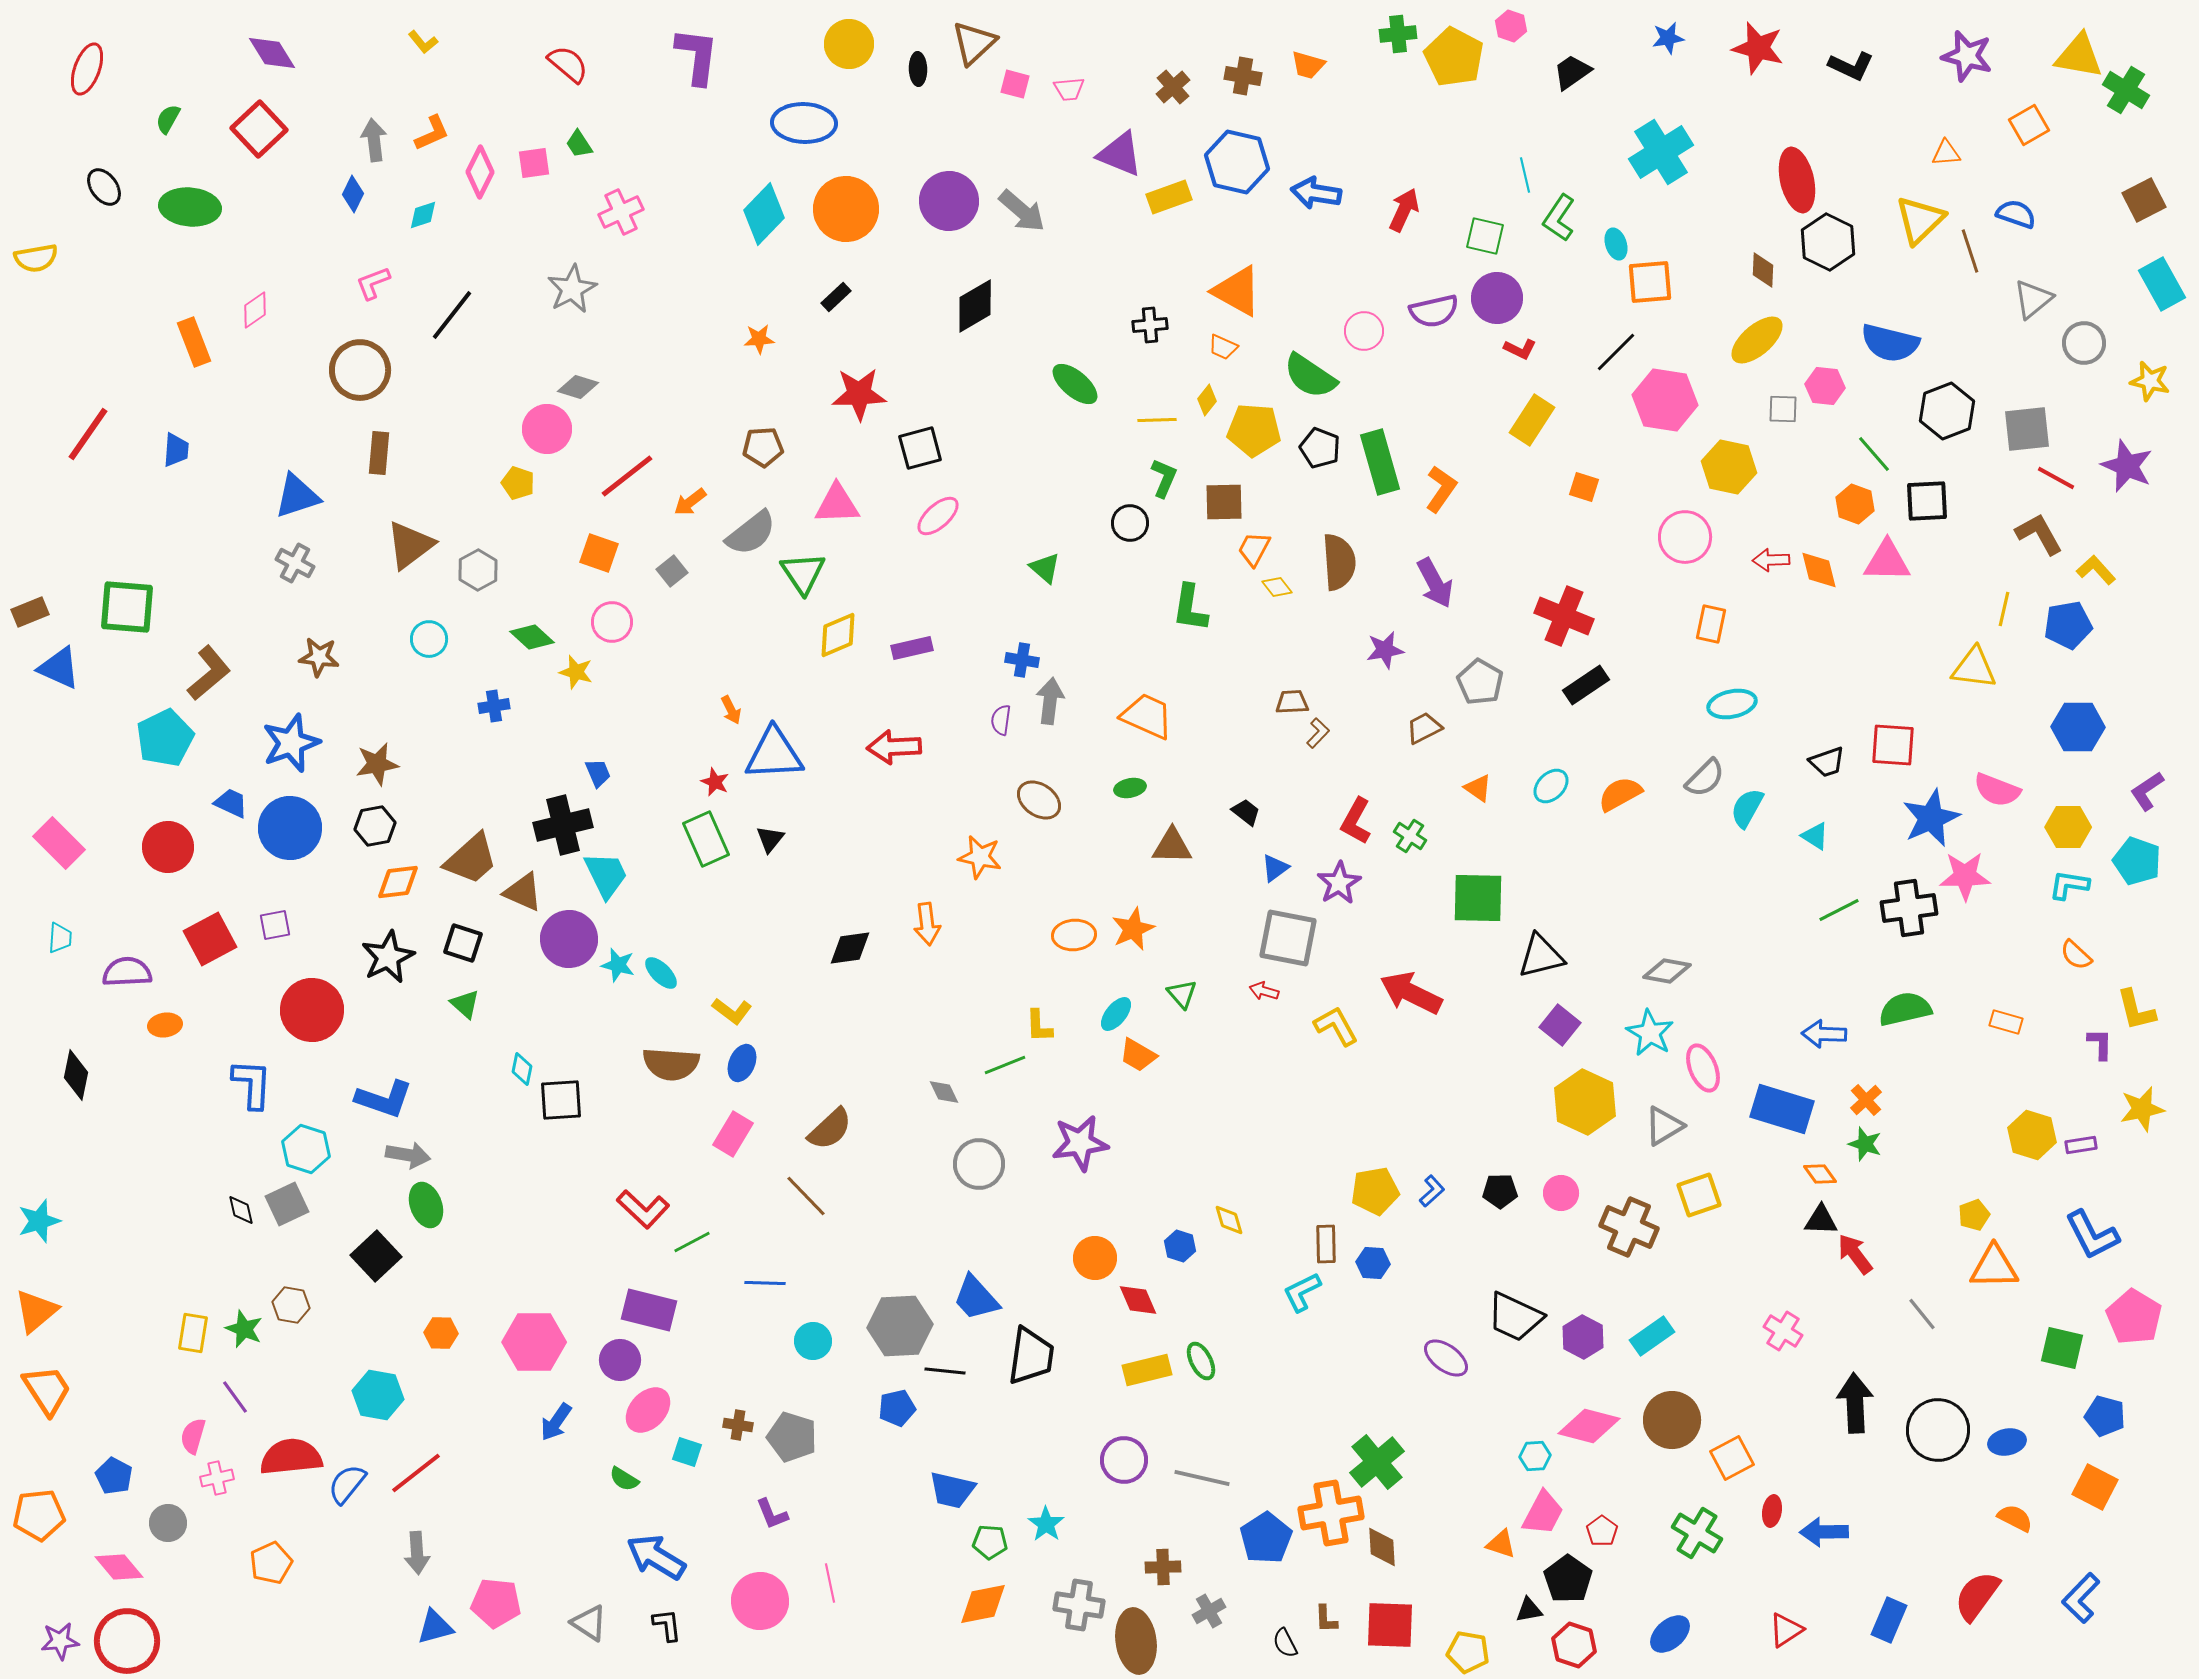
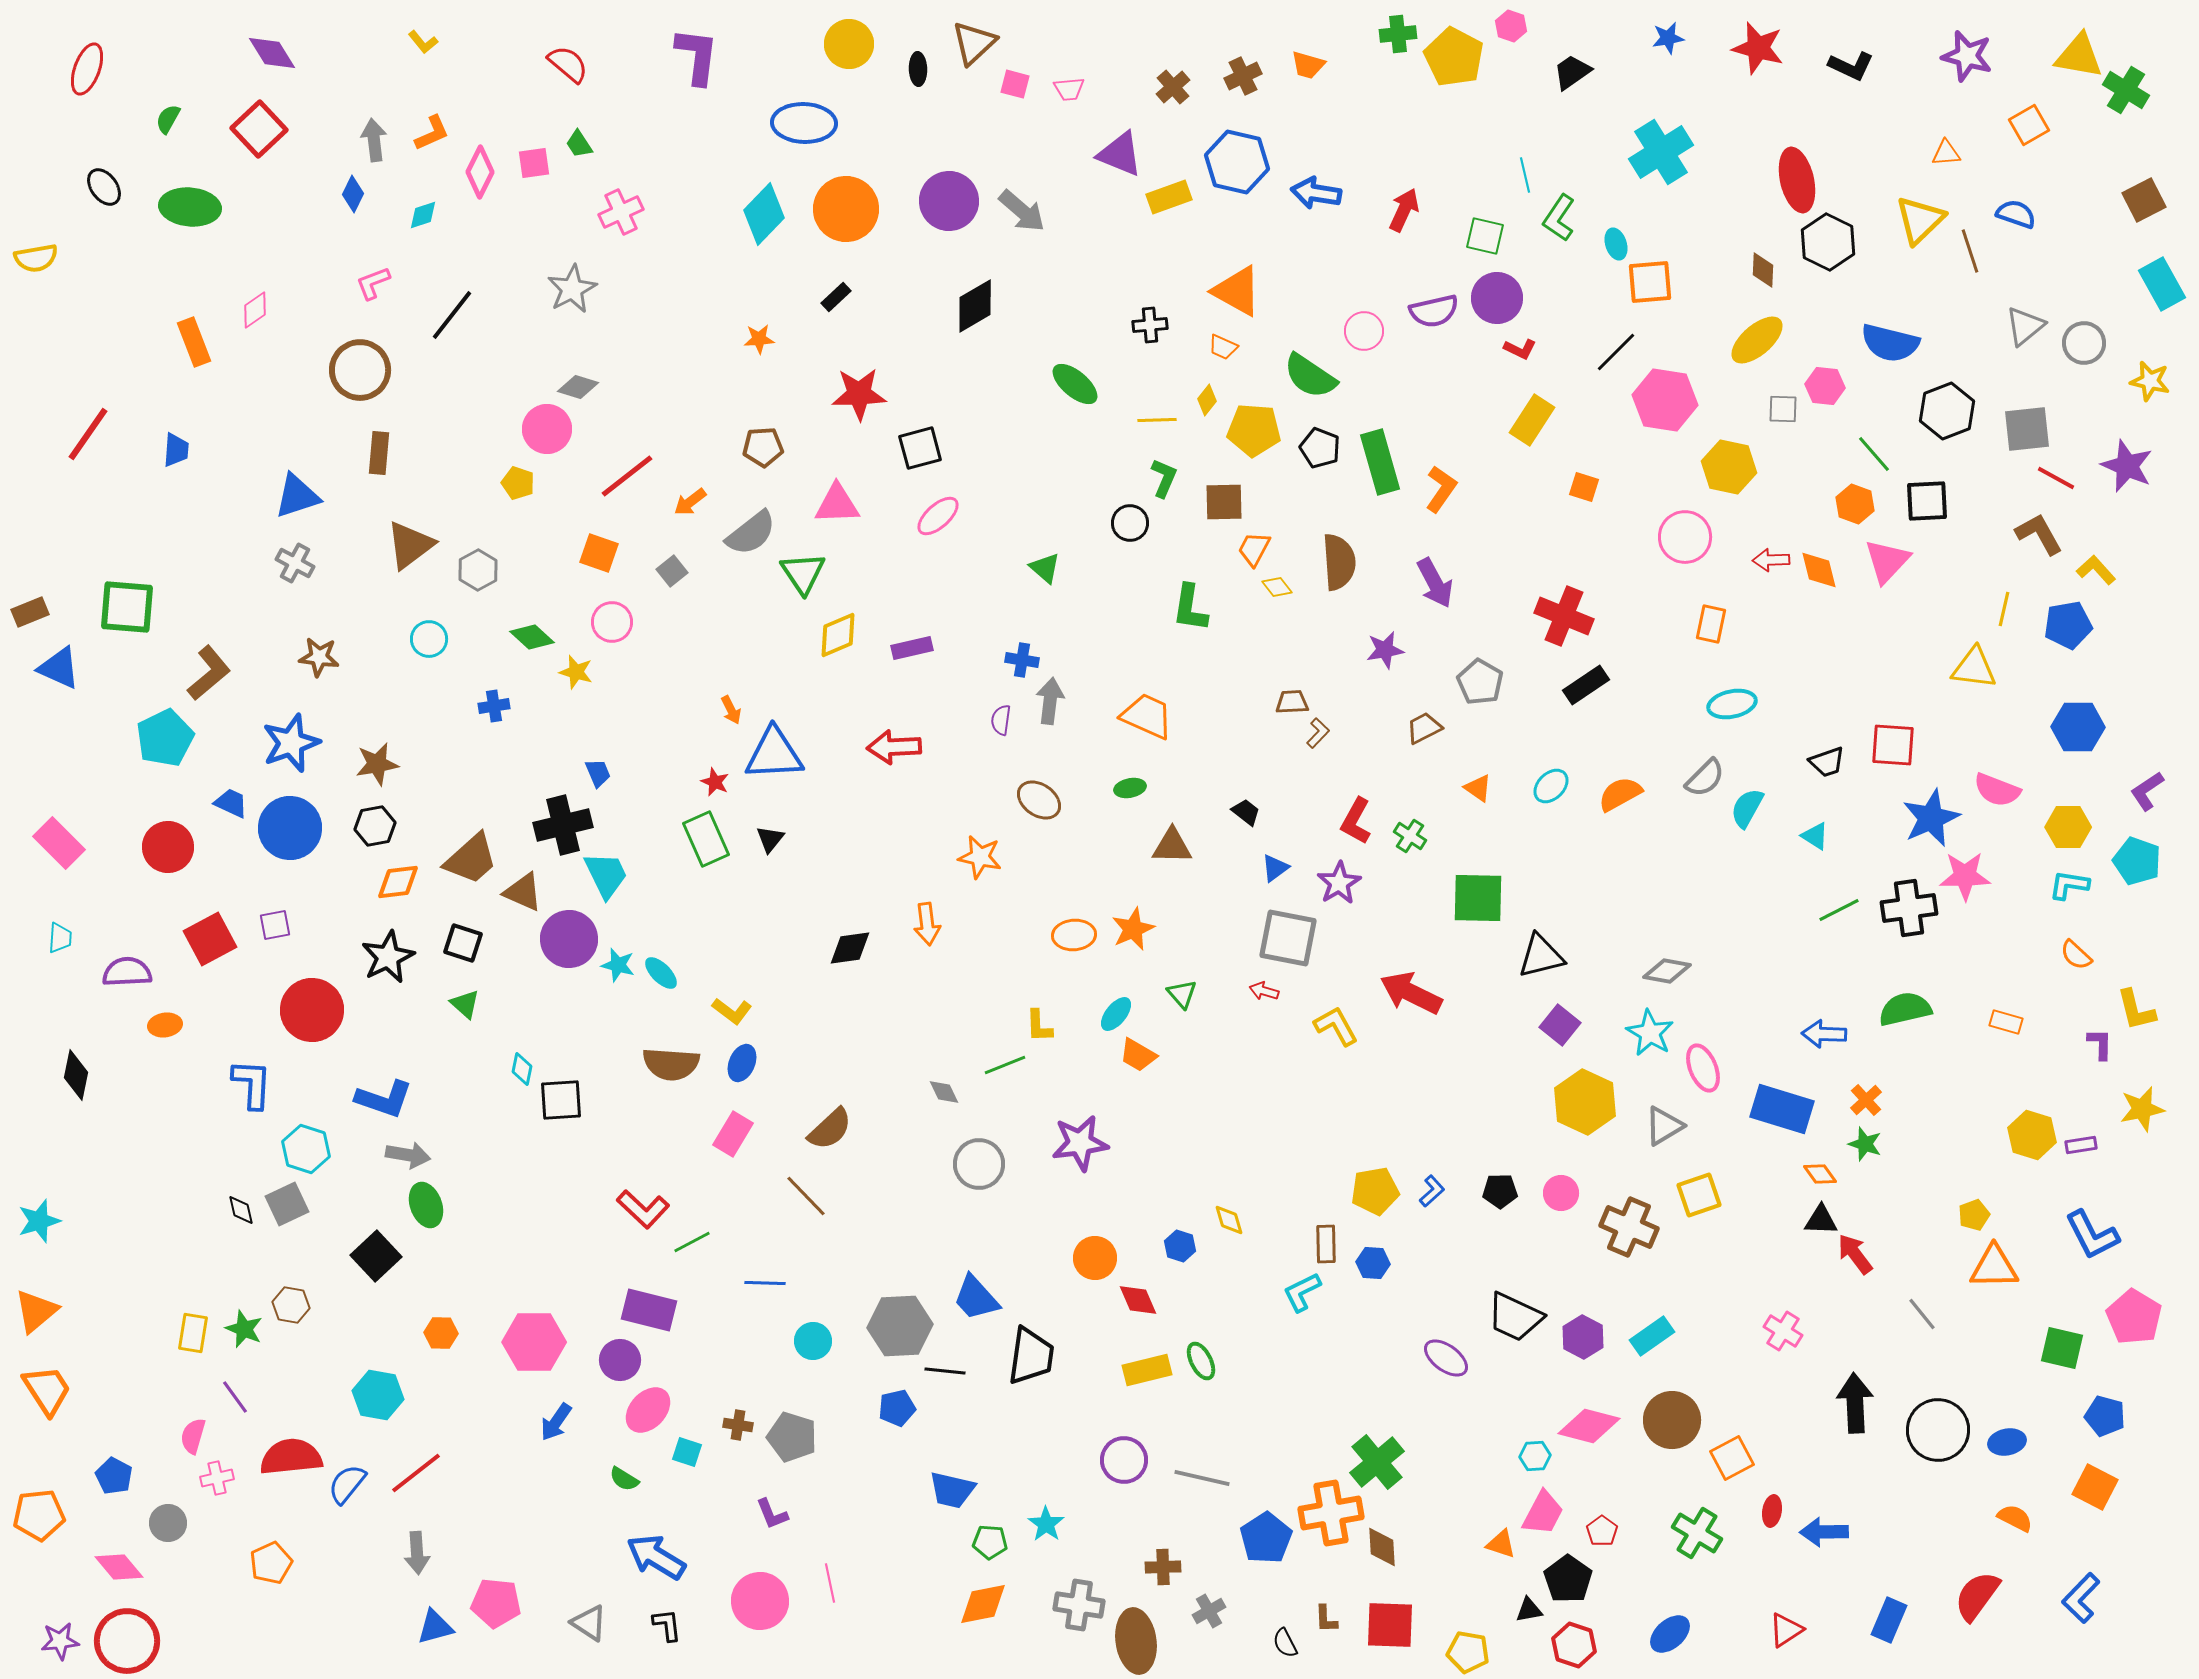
brown cross at (1243, 76): rotated 36 degrees counterclockwise
gray triangle at (2033, 299): moved 8 px left, 27 px down
pink triangle at (1887, 561): rotated 48 degrees counterclockwise
